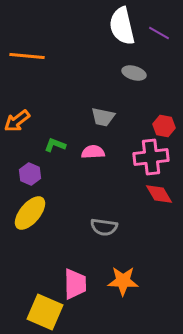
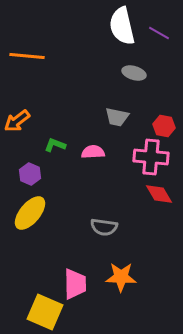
gray trapezoid: moved 14 px right
pink cross: rotated 12 degrees clockwise
orange star: moved 2 px left, 4 px up
